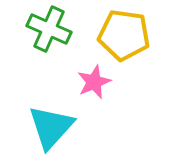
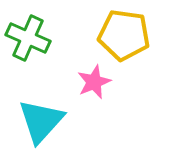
green cross: moved 21 px left, 9 px down
cyan triangle: moved 10 px left, 6 px up
